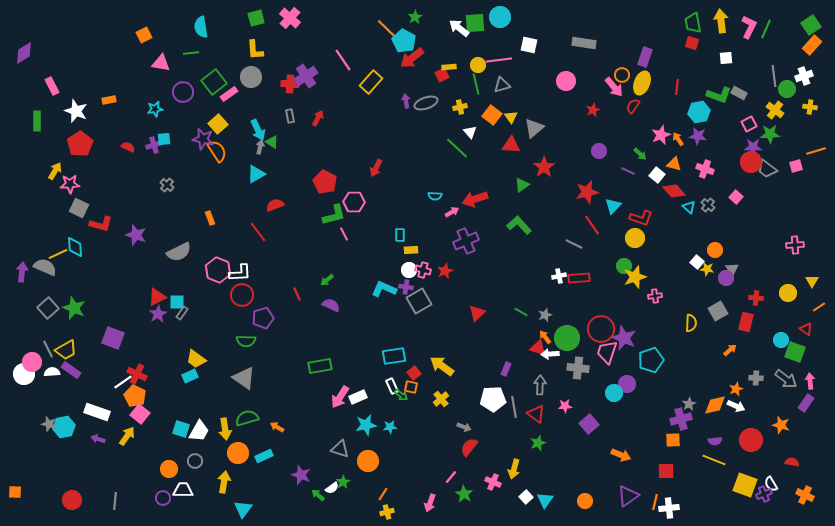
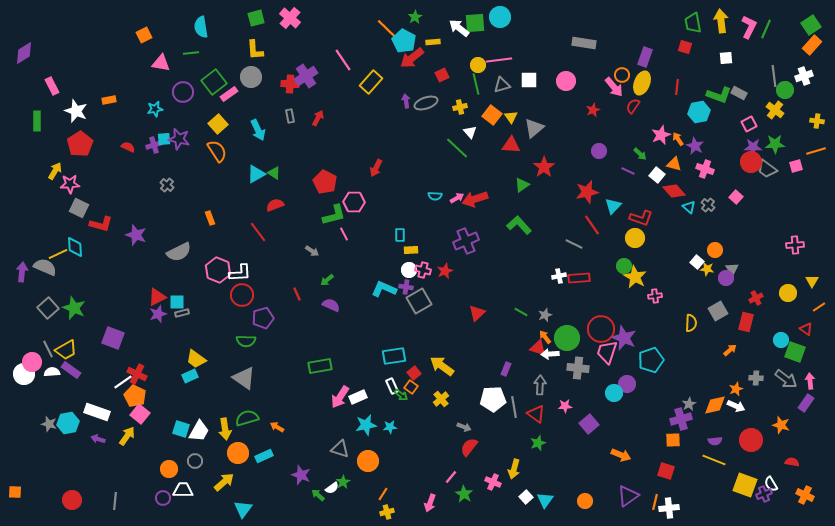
red square at (692, 43): moved 7 px left, 4 px down
white square at (529, 45): moved 35 px down; rotated 12 degrees counterclockwise
yellow rectangle at (449, 67): moved 16 px left, 25 px up
green circle at (787, 89): moved 2 px left, 1 px down
yellow cross at (810, 107): moved 7 px right, 14 px down
green star at (770, 134): moved 5 px right, 10 px down
purple star at (698, 136): moved 3 px left, 10 px down; rotated 18 degrees clockwise
purple star at (203, 139): moved 24 px left
green triangle at (272, 142): moved 2 px right, 31 px down
gray arrow at (260, 147): moved 52 px right, 104 px down; rotated 112 degrees clockwise
pink arrow at (452, 212): moved 5 px right, 14 px up
yellow star at (635, 277): rotated 25 degrees counterclockwise
red cross at (756, 298): rotated 32 degrees counterclockwise
gray rectangle at (182, 313): rotated 40 degrees clockwise
purple star at (158, 314): rotated 12 degrees clockwise
orange square at (411, 387): rotated 24 degrees clockwise
cyan hexagon at (64, 427): moved 4 px right, 4 px up
red square at (666, 471): rotated 18 degrees clockwise
yellow arrow at (224, 482): rotated 40 degrees clockwise
